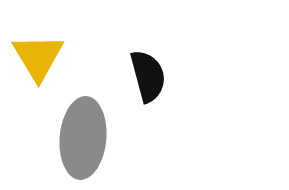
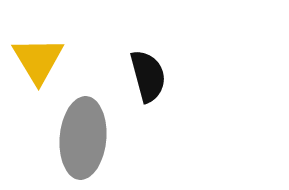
yellow triangle: moved 3 px down
